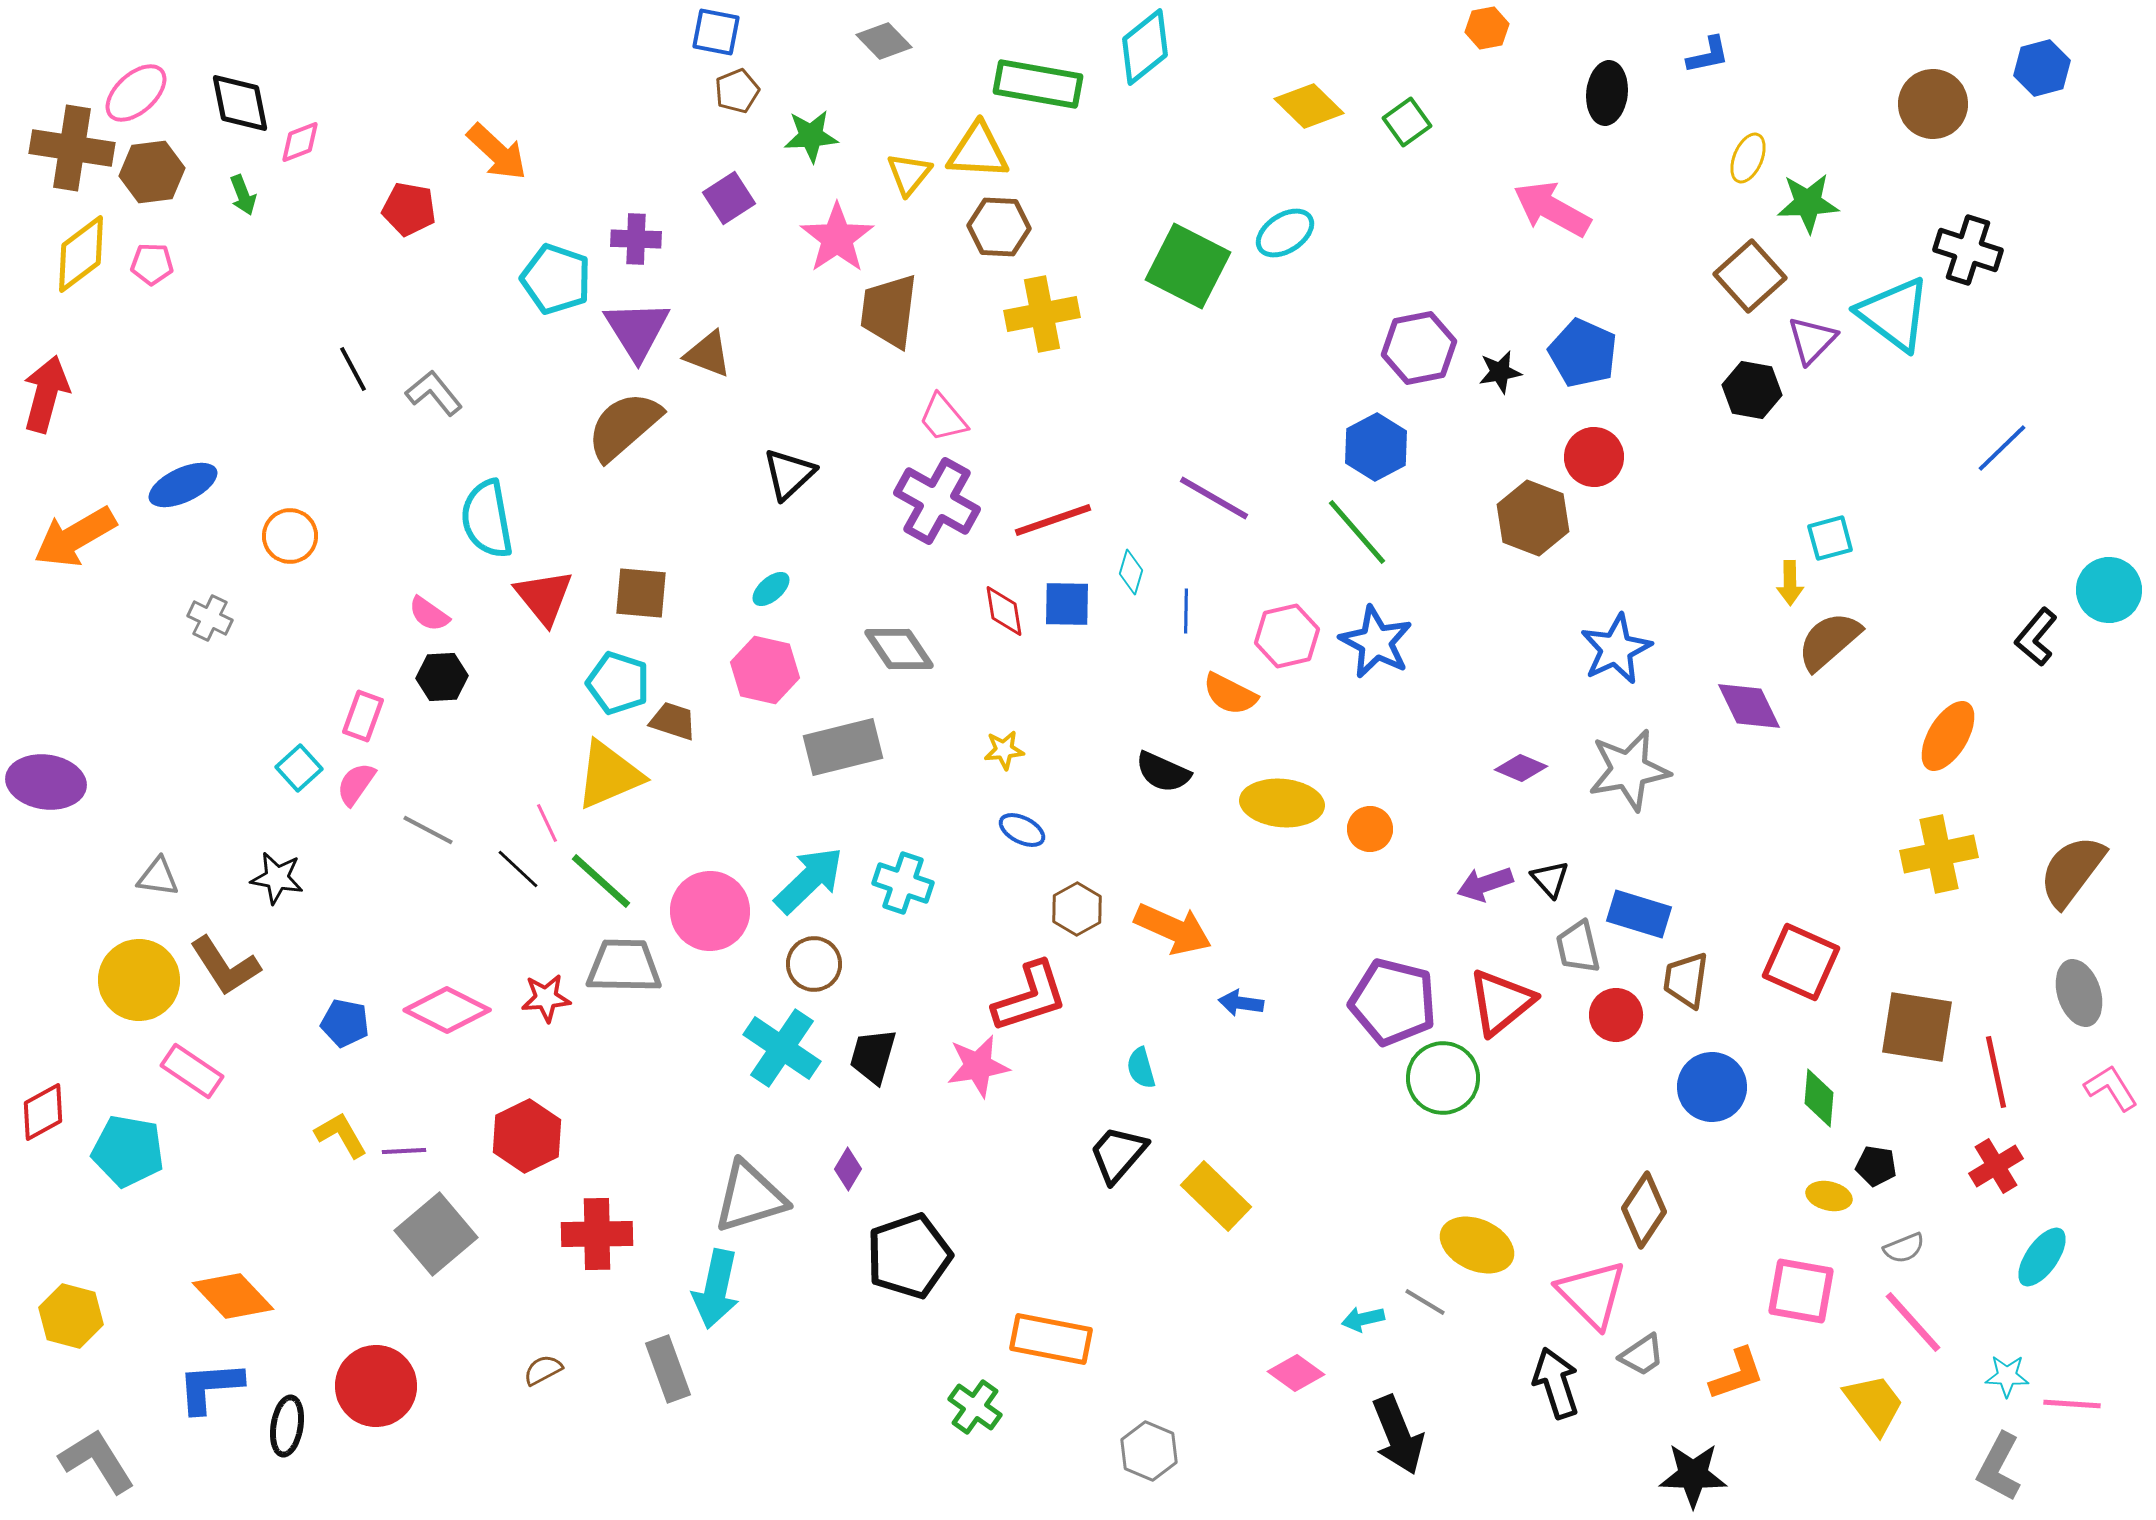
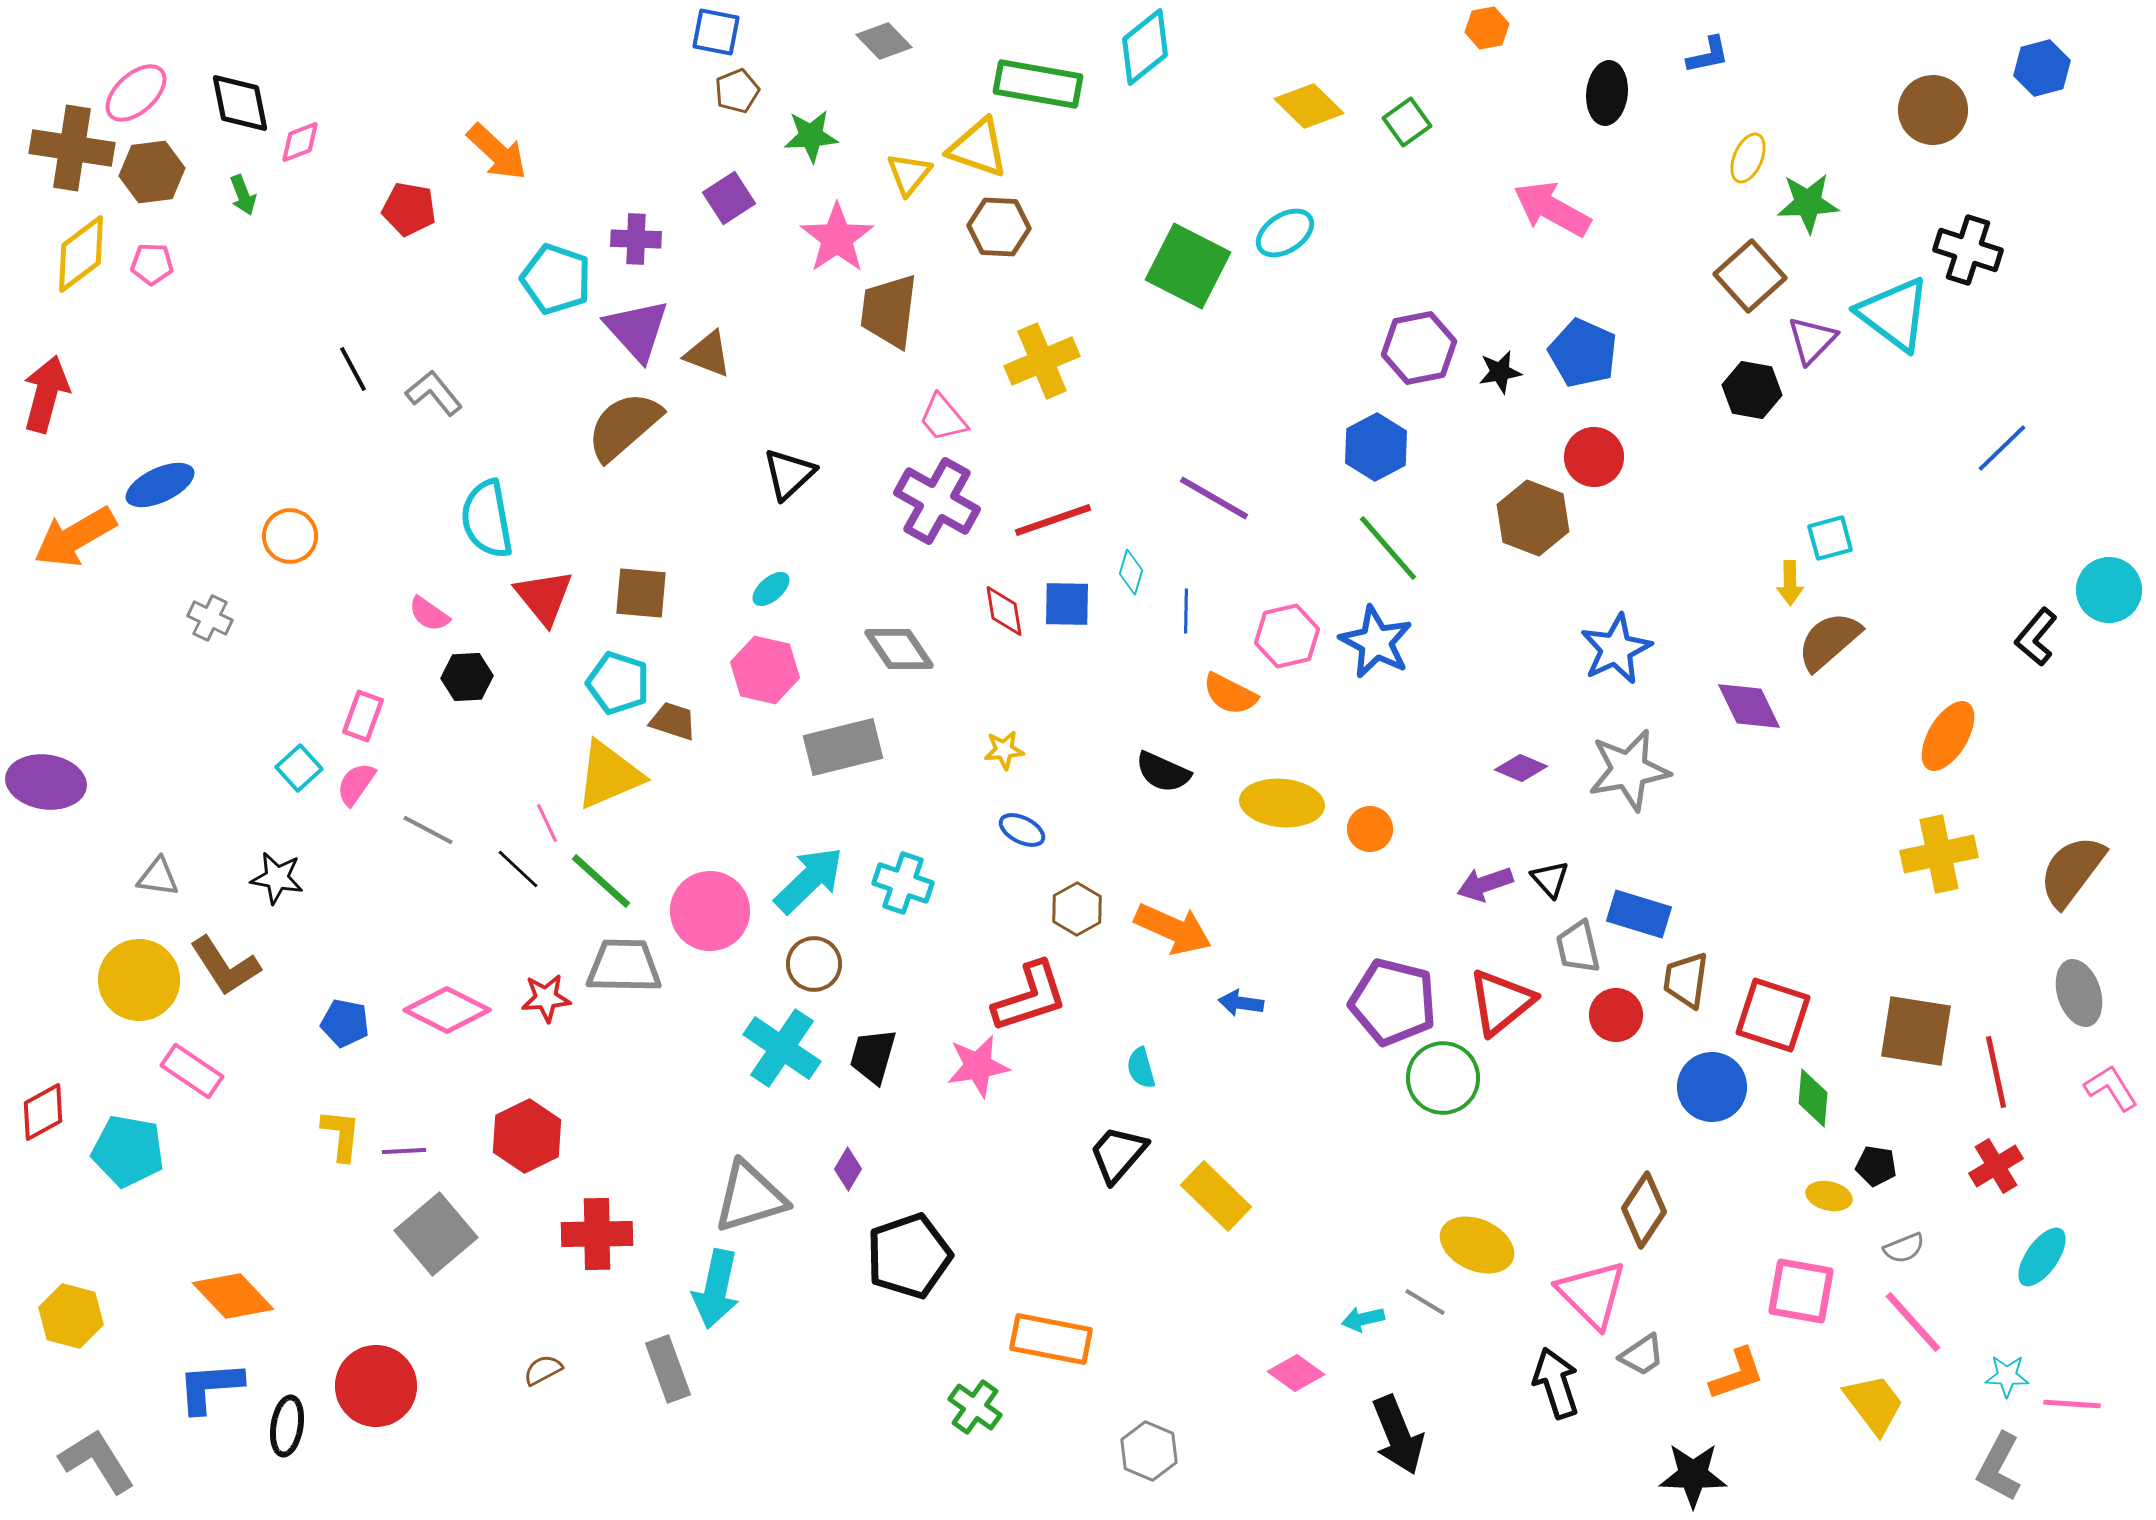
brown circle at (1933, 104): moved 6 px down
yellow triangle at (978, 151): moved 3 px up; rotated 16 degrees clockwise
yellow cross at (1042, 314): moved 47 px down; rotated 12 degrees counterclockwise
purple triangle at (637, 330): rotated 10 degrees counterclockwise
blue ellipse at (183, 485): moved 23 px left
green line at (1357, 532): moved 31 px right, 16 px down
black hexagon at (442, 677): moved 25 px right
red square at (1801, 962): moved 28 px left, 53 px down; rotated 6 degrees counterclockwise
brown square at (1917, 1027): moved 1 px left, 4 px down
green diamond at (1819, 1098): moved 6 px left
yellow L-shape at (341, 1135): rotated 36 degrees clockwise
